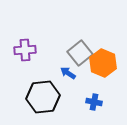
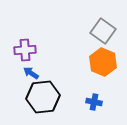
gray square: moved 23 px right, 22 px up; rotated 15 degrees counterclockwise
orange hexagon: moved 1 px up
blue arrow: moved 37 px left
